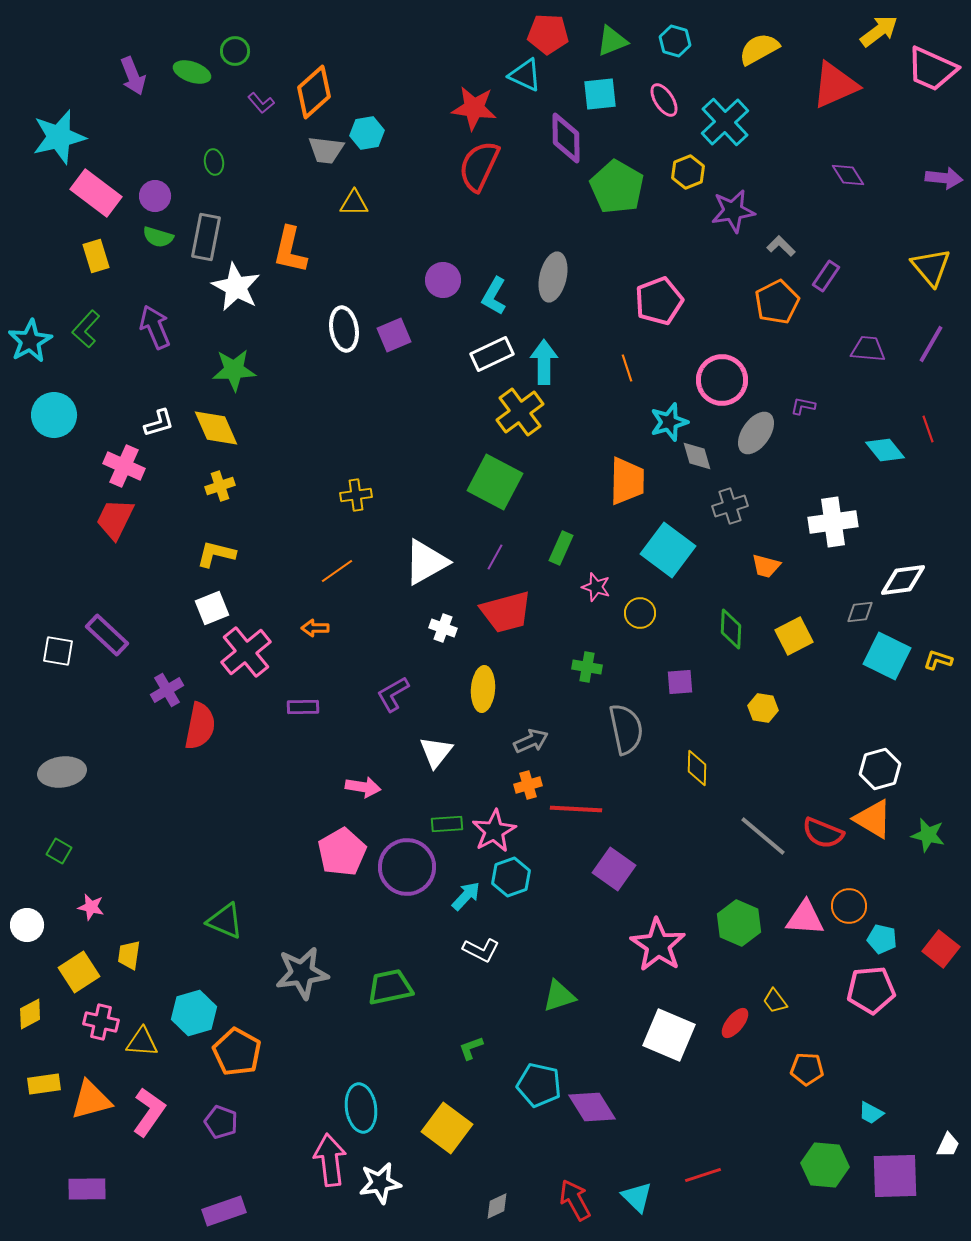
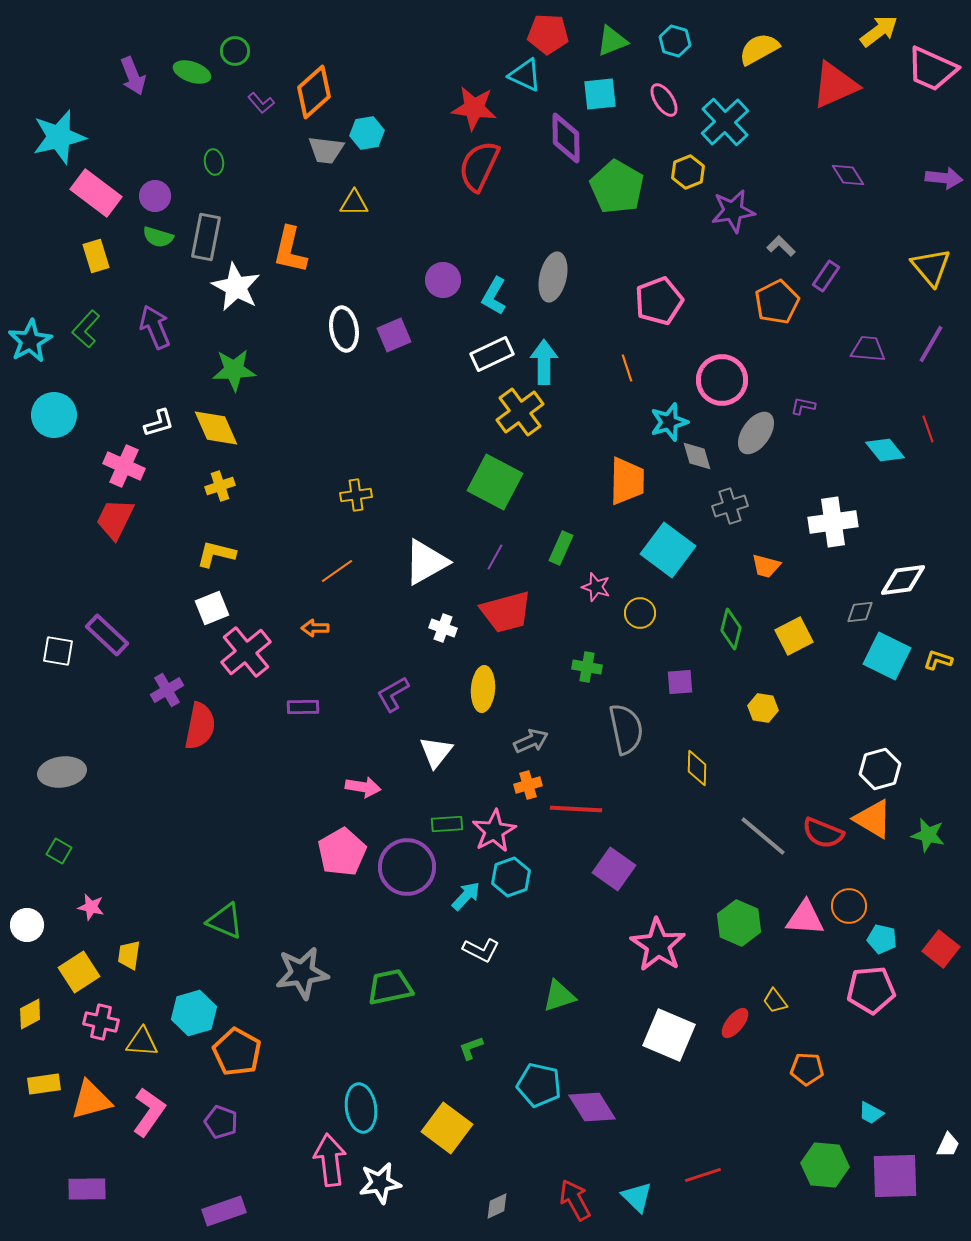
green diamond at (731, 629): rotated 12 degrees clockwise
